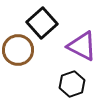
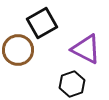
black square: rotated 12 degrees clockwise
purple triangle: moved 4 px right, 3 px down
